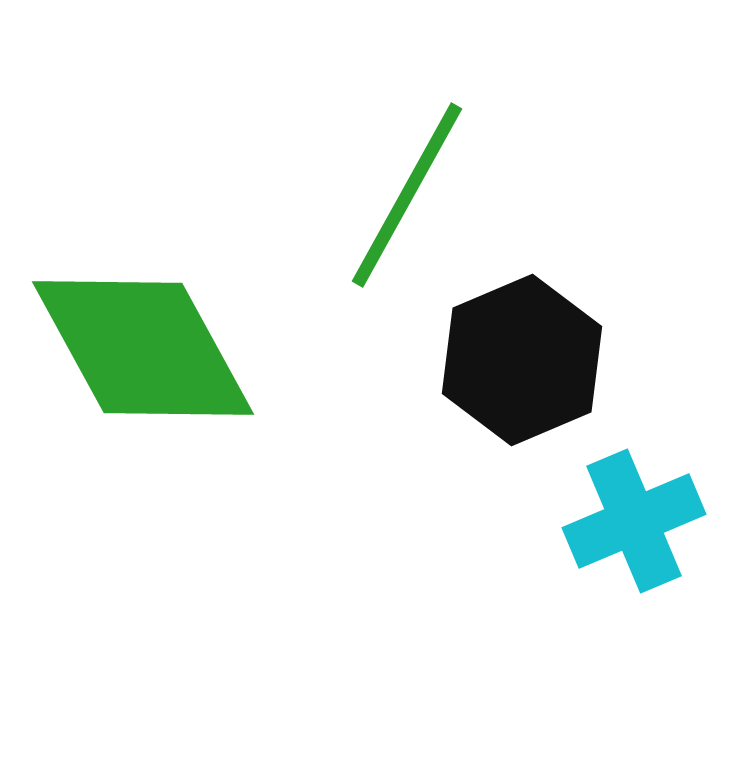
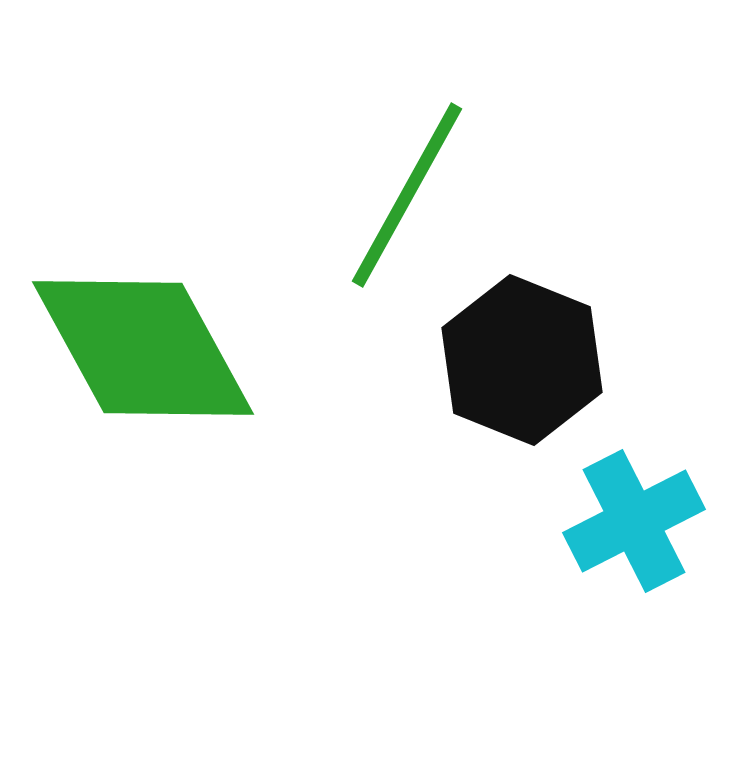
black hexagon: rotated 15 degrees counterclockwise
cyan cross: rotated 4 degrees counterclockwise
